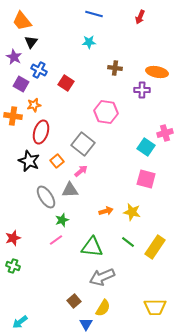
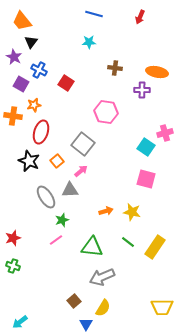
yellow trapezoid: moved 7 px right
